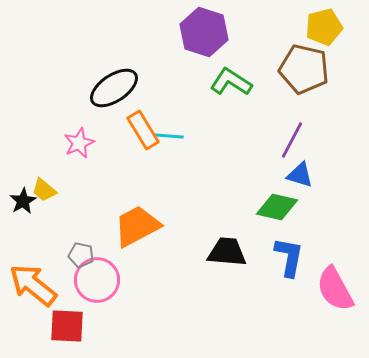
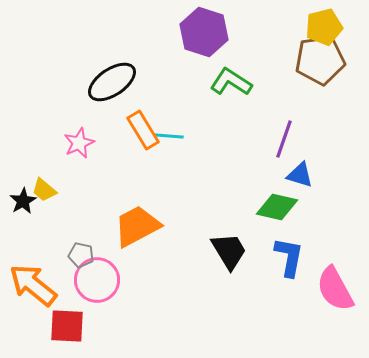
brown pentagon: moved 16 px right, 9 px up; rotated 21 degrees counterclockwise
black ellipse: moved 2 px left, 6 px up
purple line: moved 8 px left, 1 px up; rotated 9 degrees counterclockwise
black trapezoid: moved 2 px right, 1 px up; rotated 54 degrees clockwise
